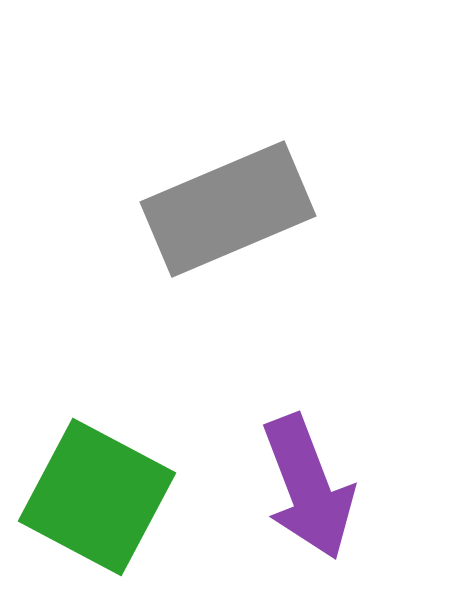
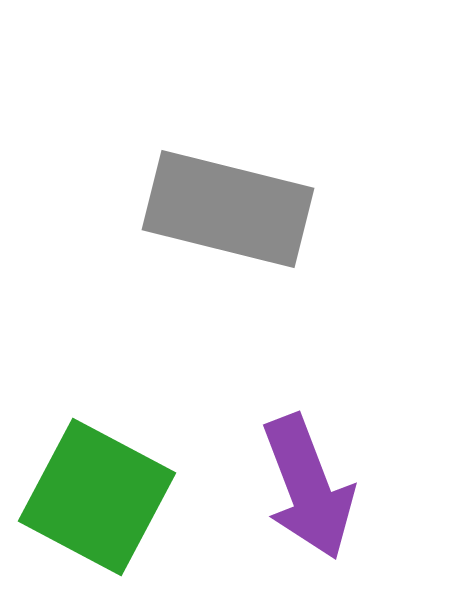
gray rectangle: rotated 37 degrees clockwise
